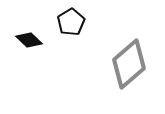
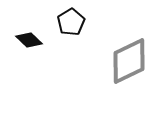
gray diamond: moved 3 px up; rotated 15 degrees clockwise
